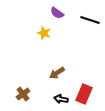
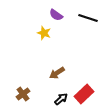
purple semicircle: moved 1 px left, 2 px down
black line: moved 2 px left, 2 px up
red rectangle: rotated 24 degrees clockwise
black arrow: rotated 128 degrees clockwise
